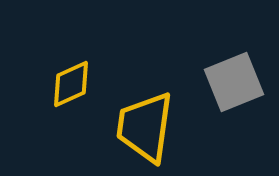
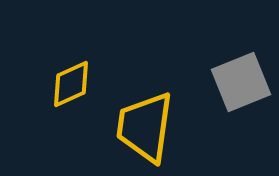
gray square: moved 7 px right
